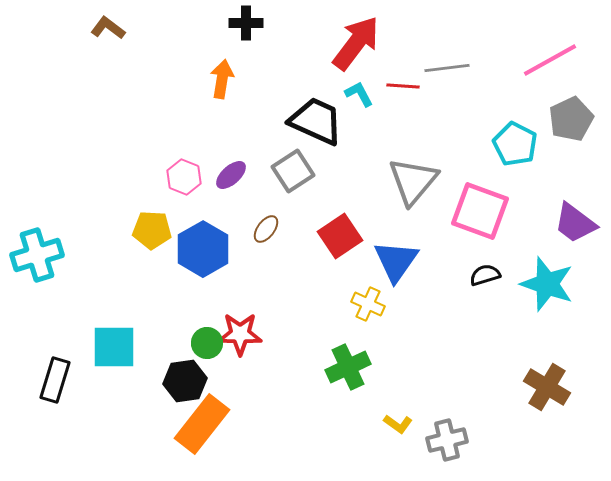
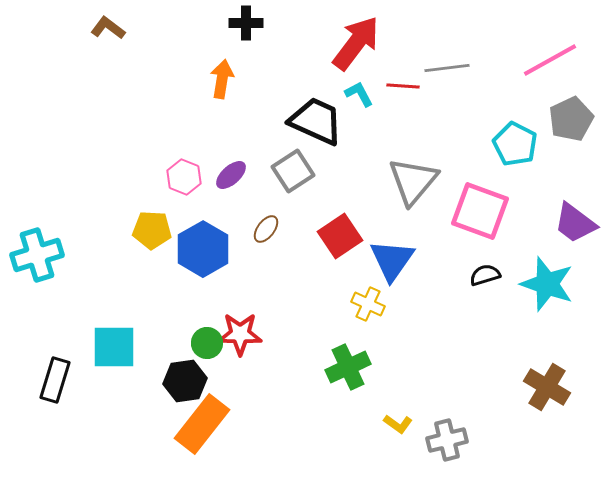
blue triangle: moved 4 px left, 1 px up
